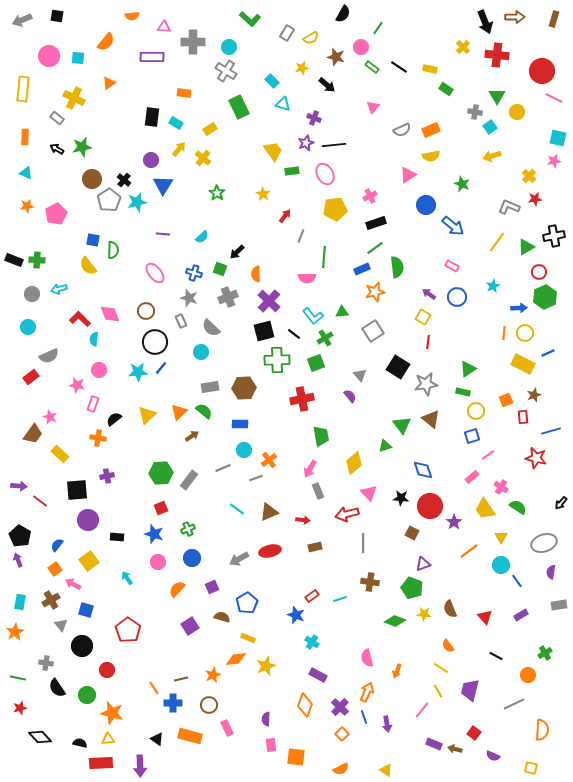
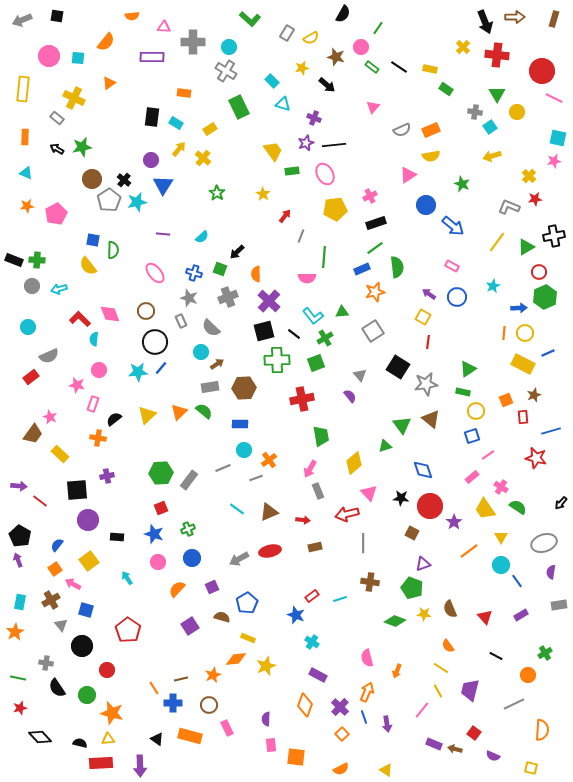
green triangle at (497, 96): moved 2 px up
gray circle at (32, 294): moved 8 px up
brown arrow at (192, 436): moved 25 px right, 72 px up
